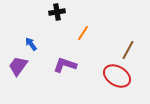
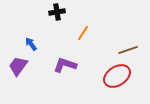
brown line: rotated 42 degrees clockwise
red ellipse: rotated 64 degrees counterclockwise
